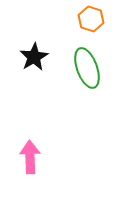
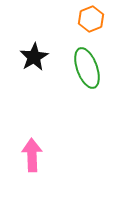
orange hexagon: rotated 20 degrees clockwise
pink arrow: moved 2 px right, 2 px up
